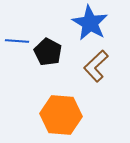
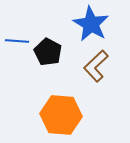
blue star: moved 1 px right, 1 px down
